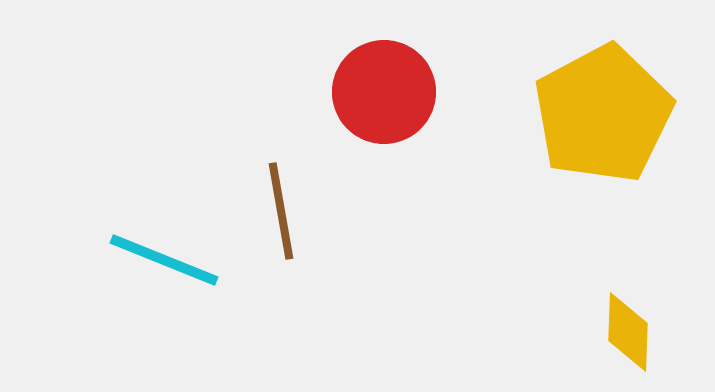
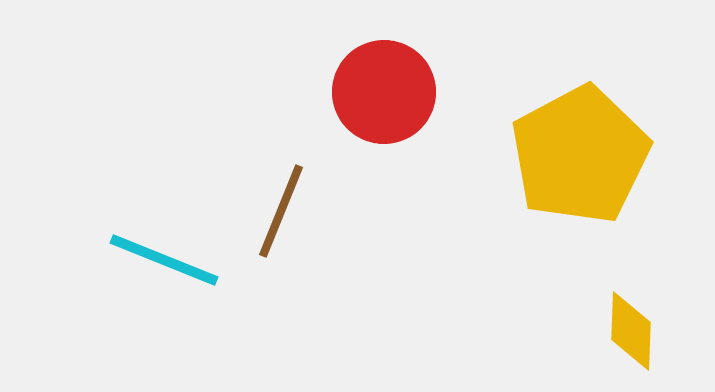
yellow pentagon: moved 23 px left, 41 px down
brown line: rotated 32 degrees clockwise
yellow diamond: moved 3 px right, 1 px up
